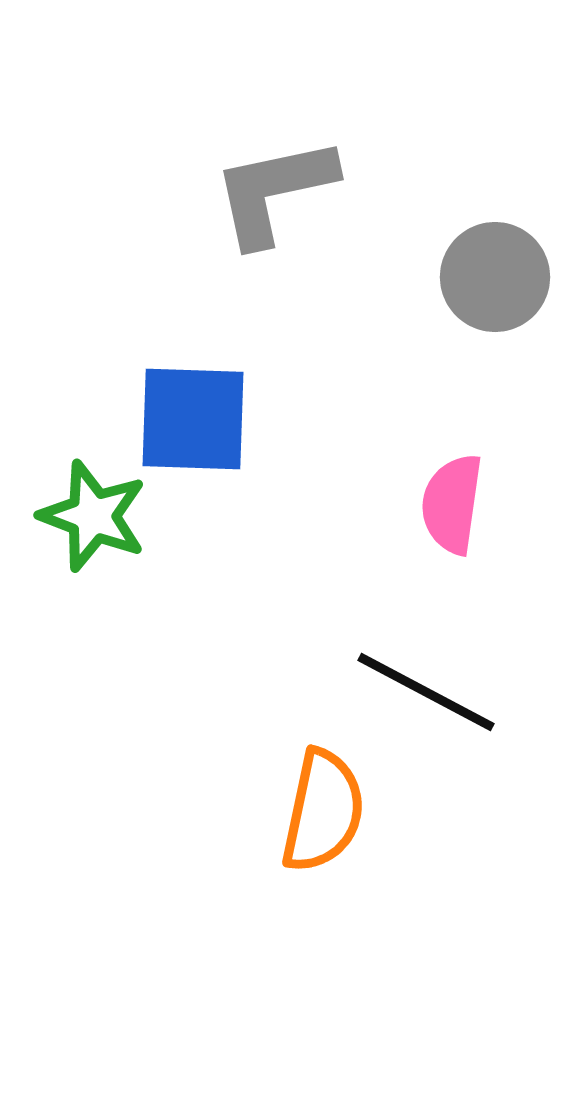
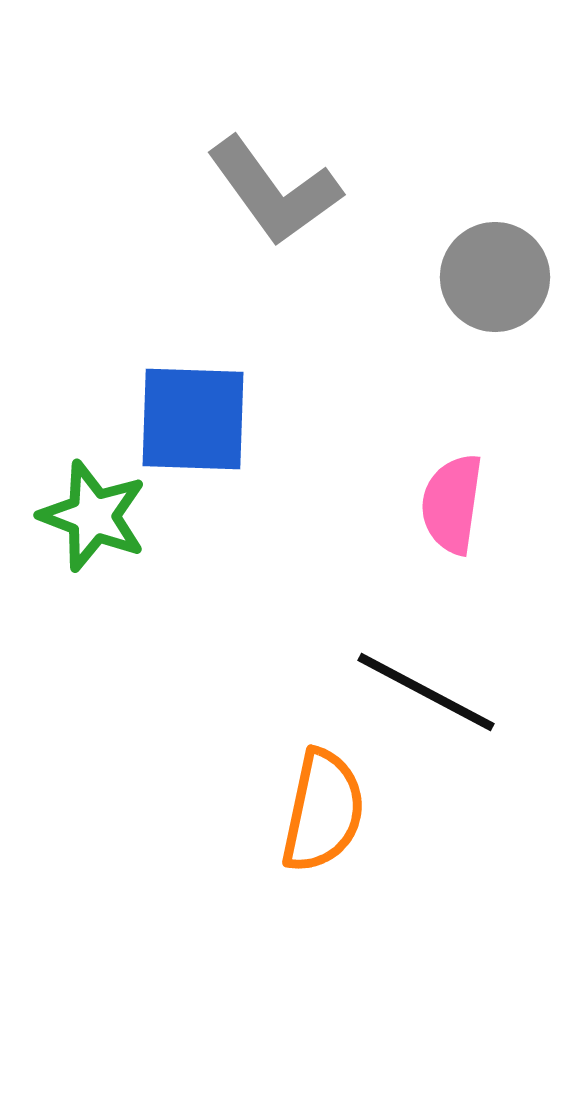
gray L-shape: rotated 114 degrees counterclockwise
